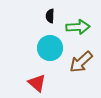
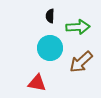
red triangle: rotated 30 degrees counterclockwise
